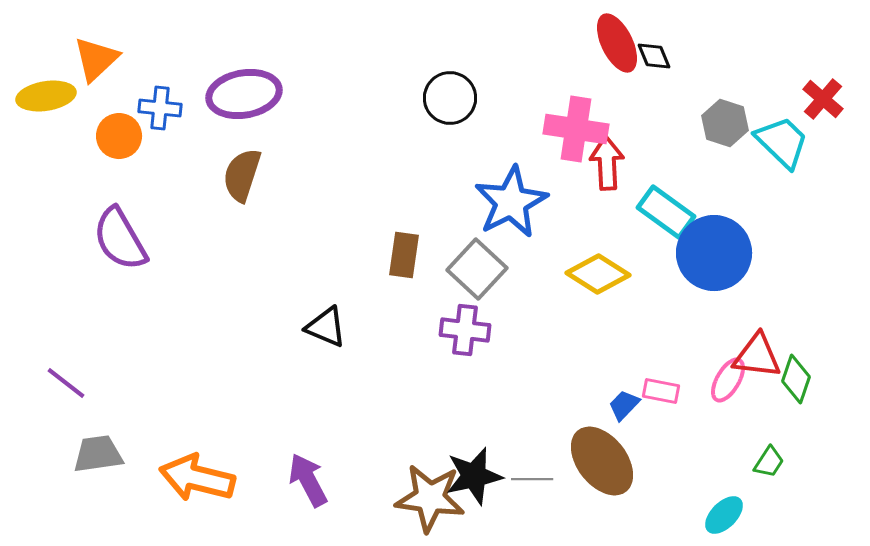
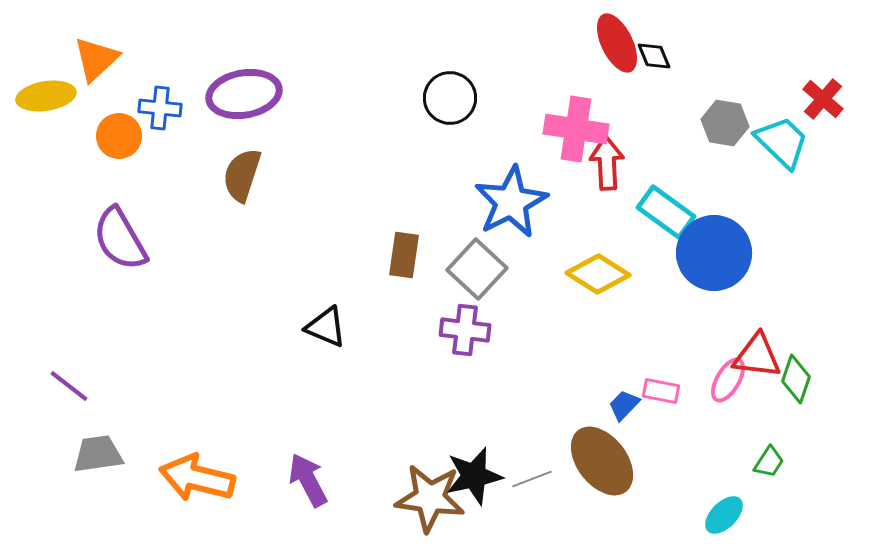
gray hexagon: rotated 9 degrees counterclockwise
purple line: moved 3 px right, 3 px down
gray line: rotated 21 degrees counterclockwise
